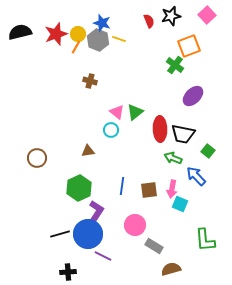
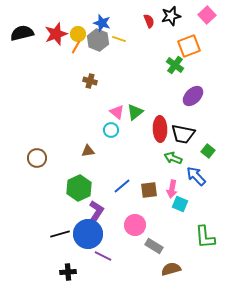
black semicircle: moved 2 px right, 1 px down
blue line: rotated 42 degrees clockwise
green L-shape: moved 3 px up
